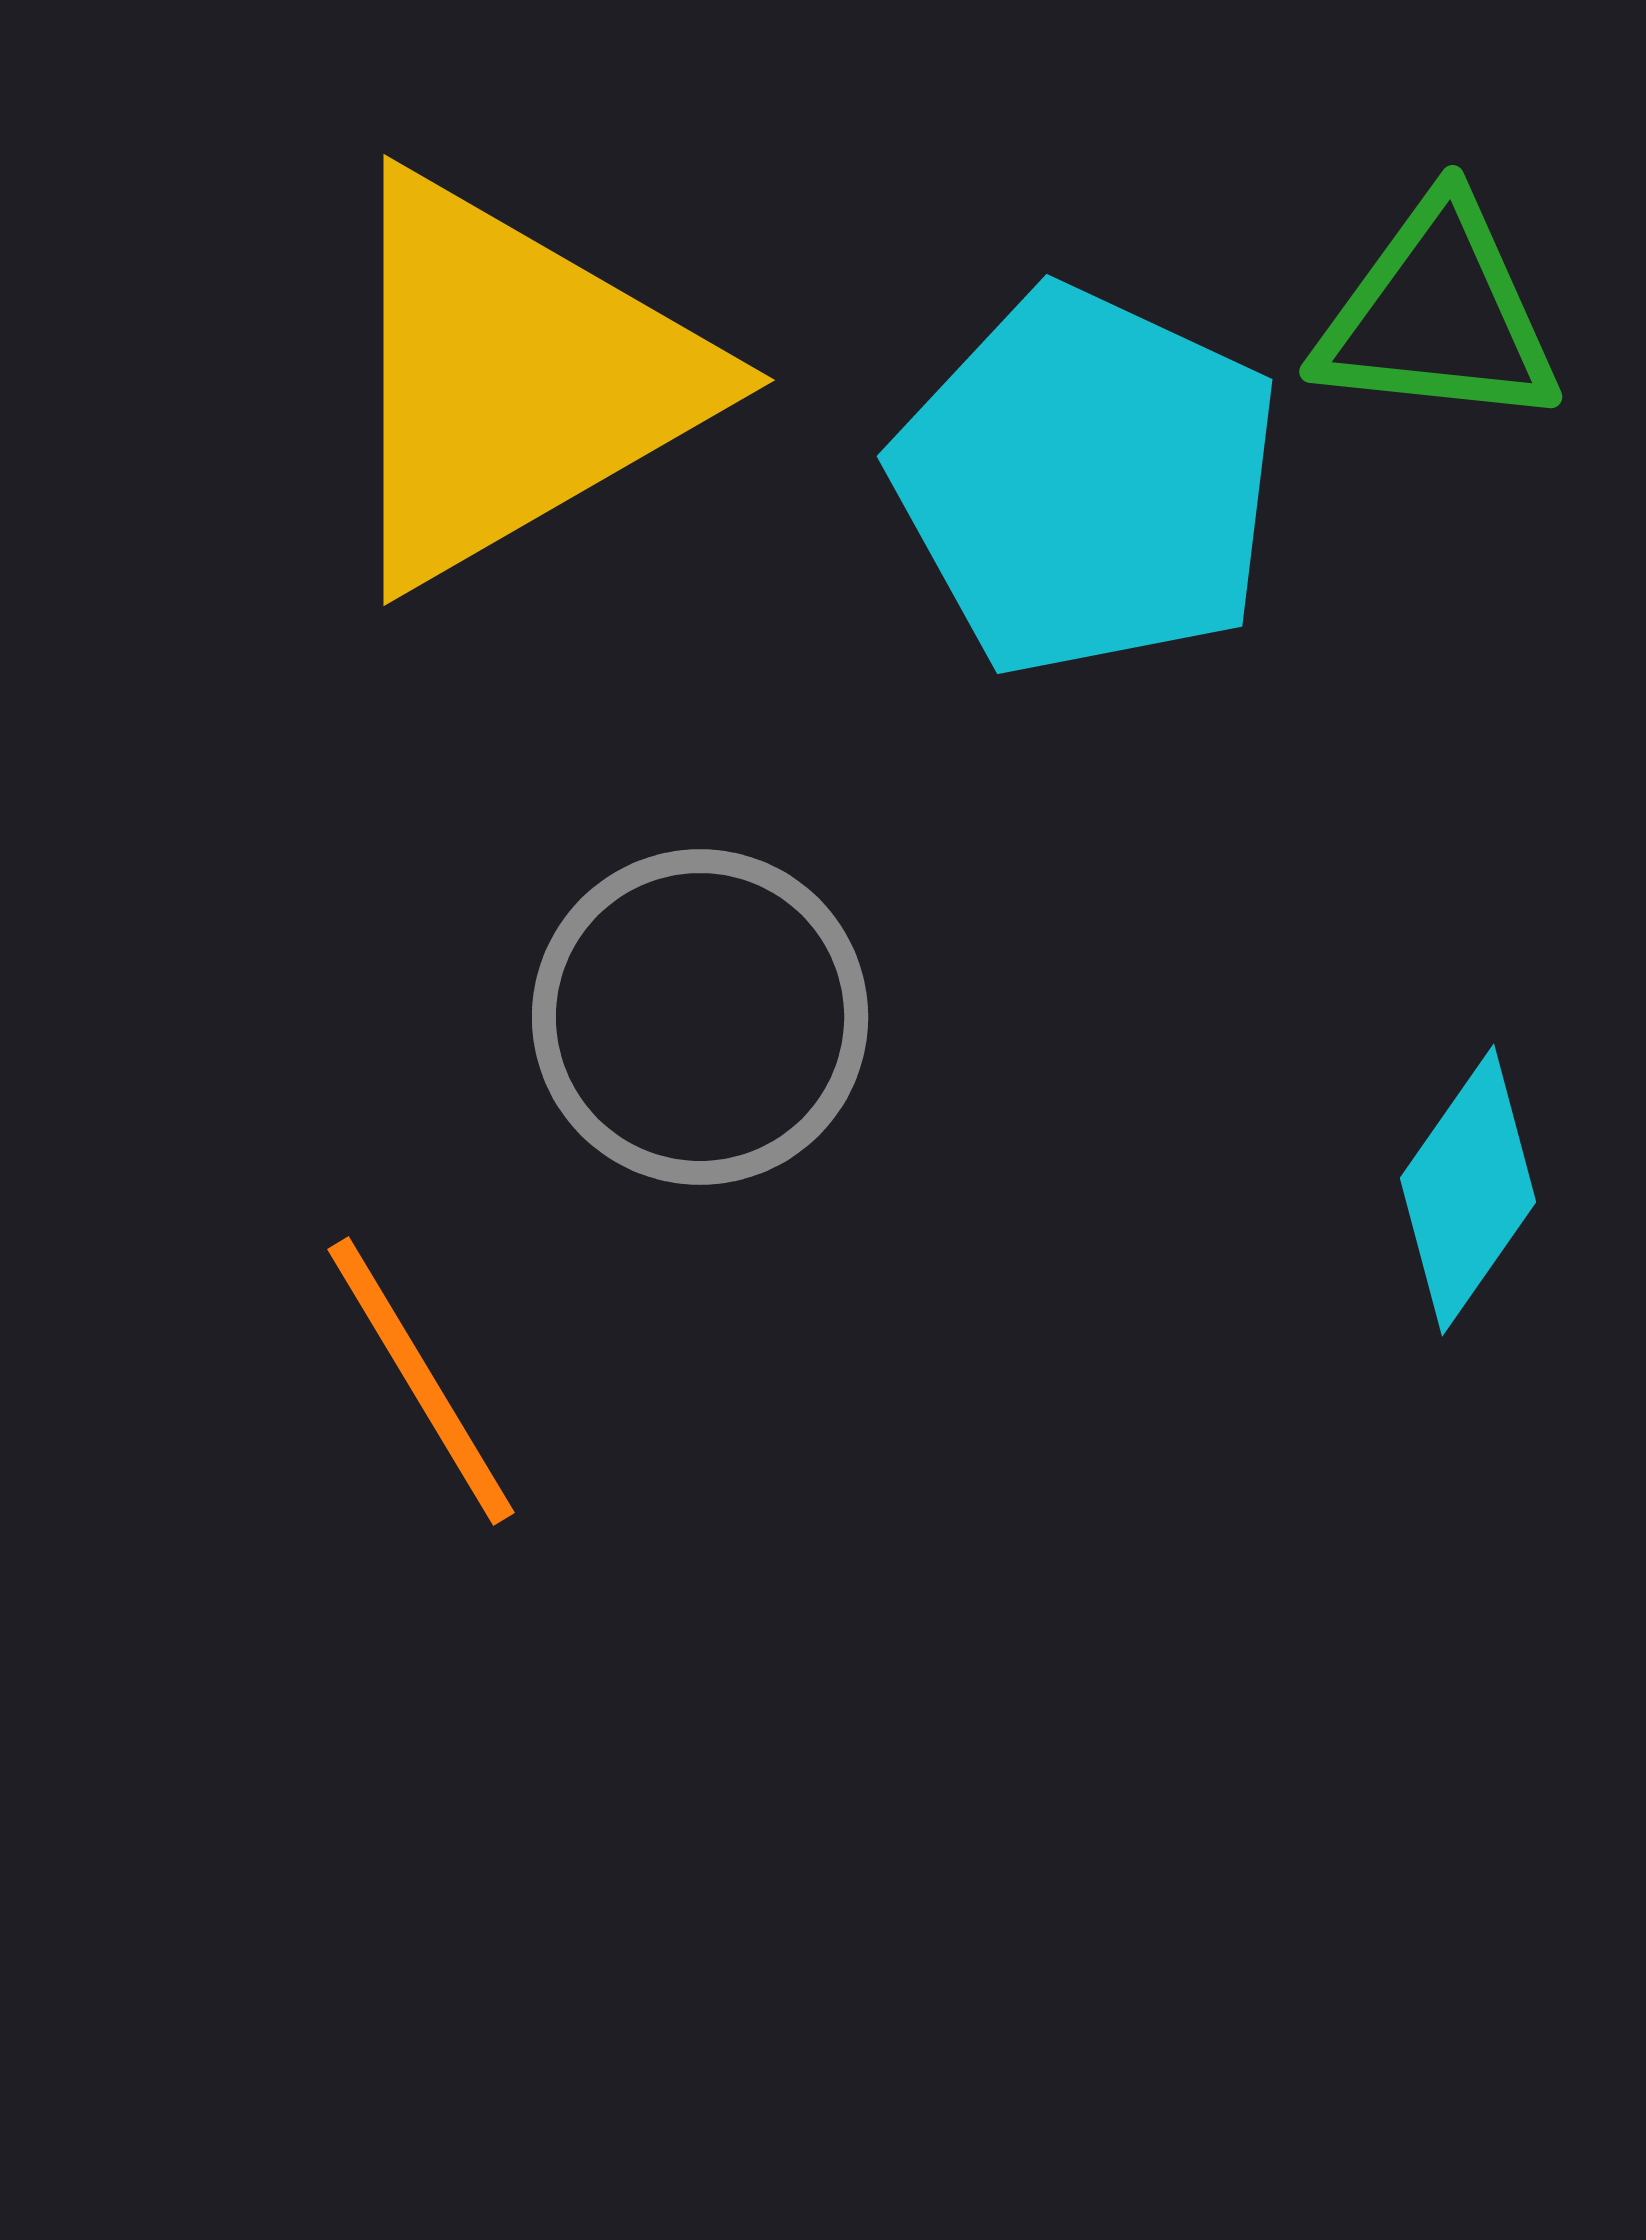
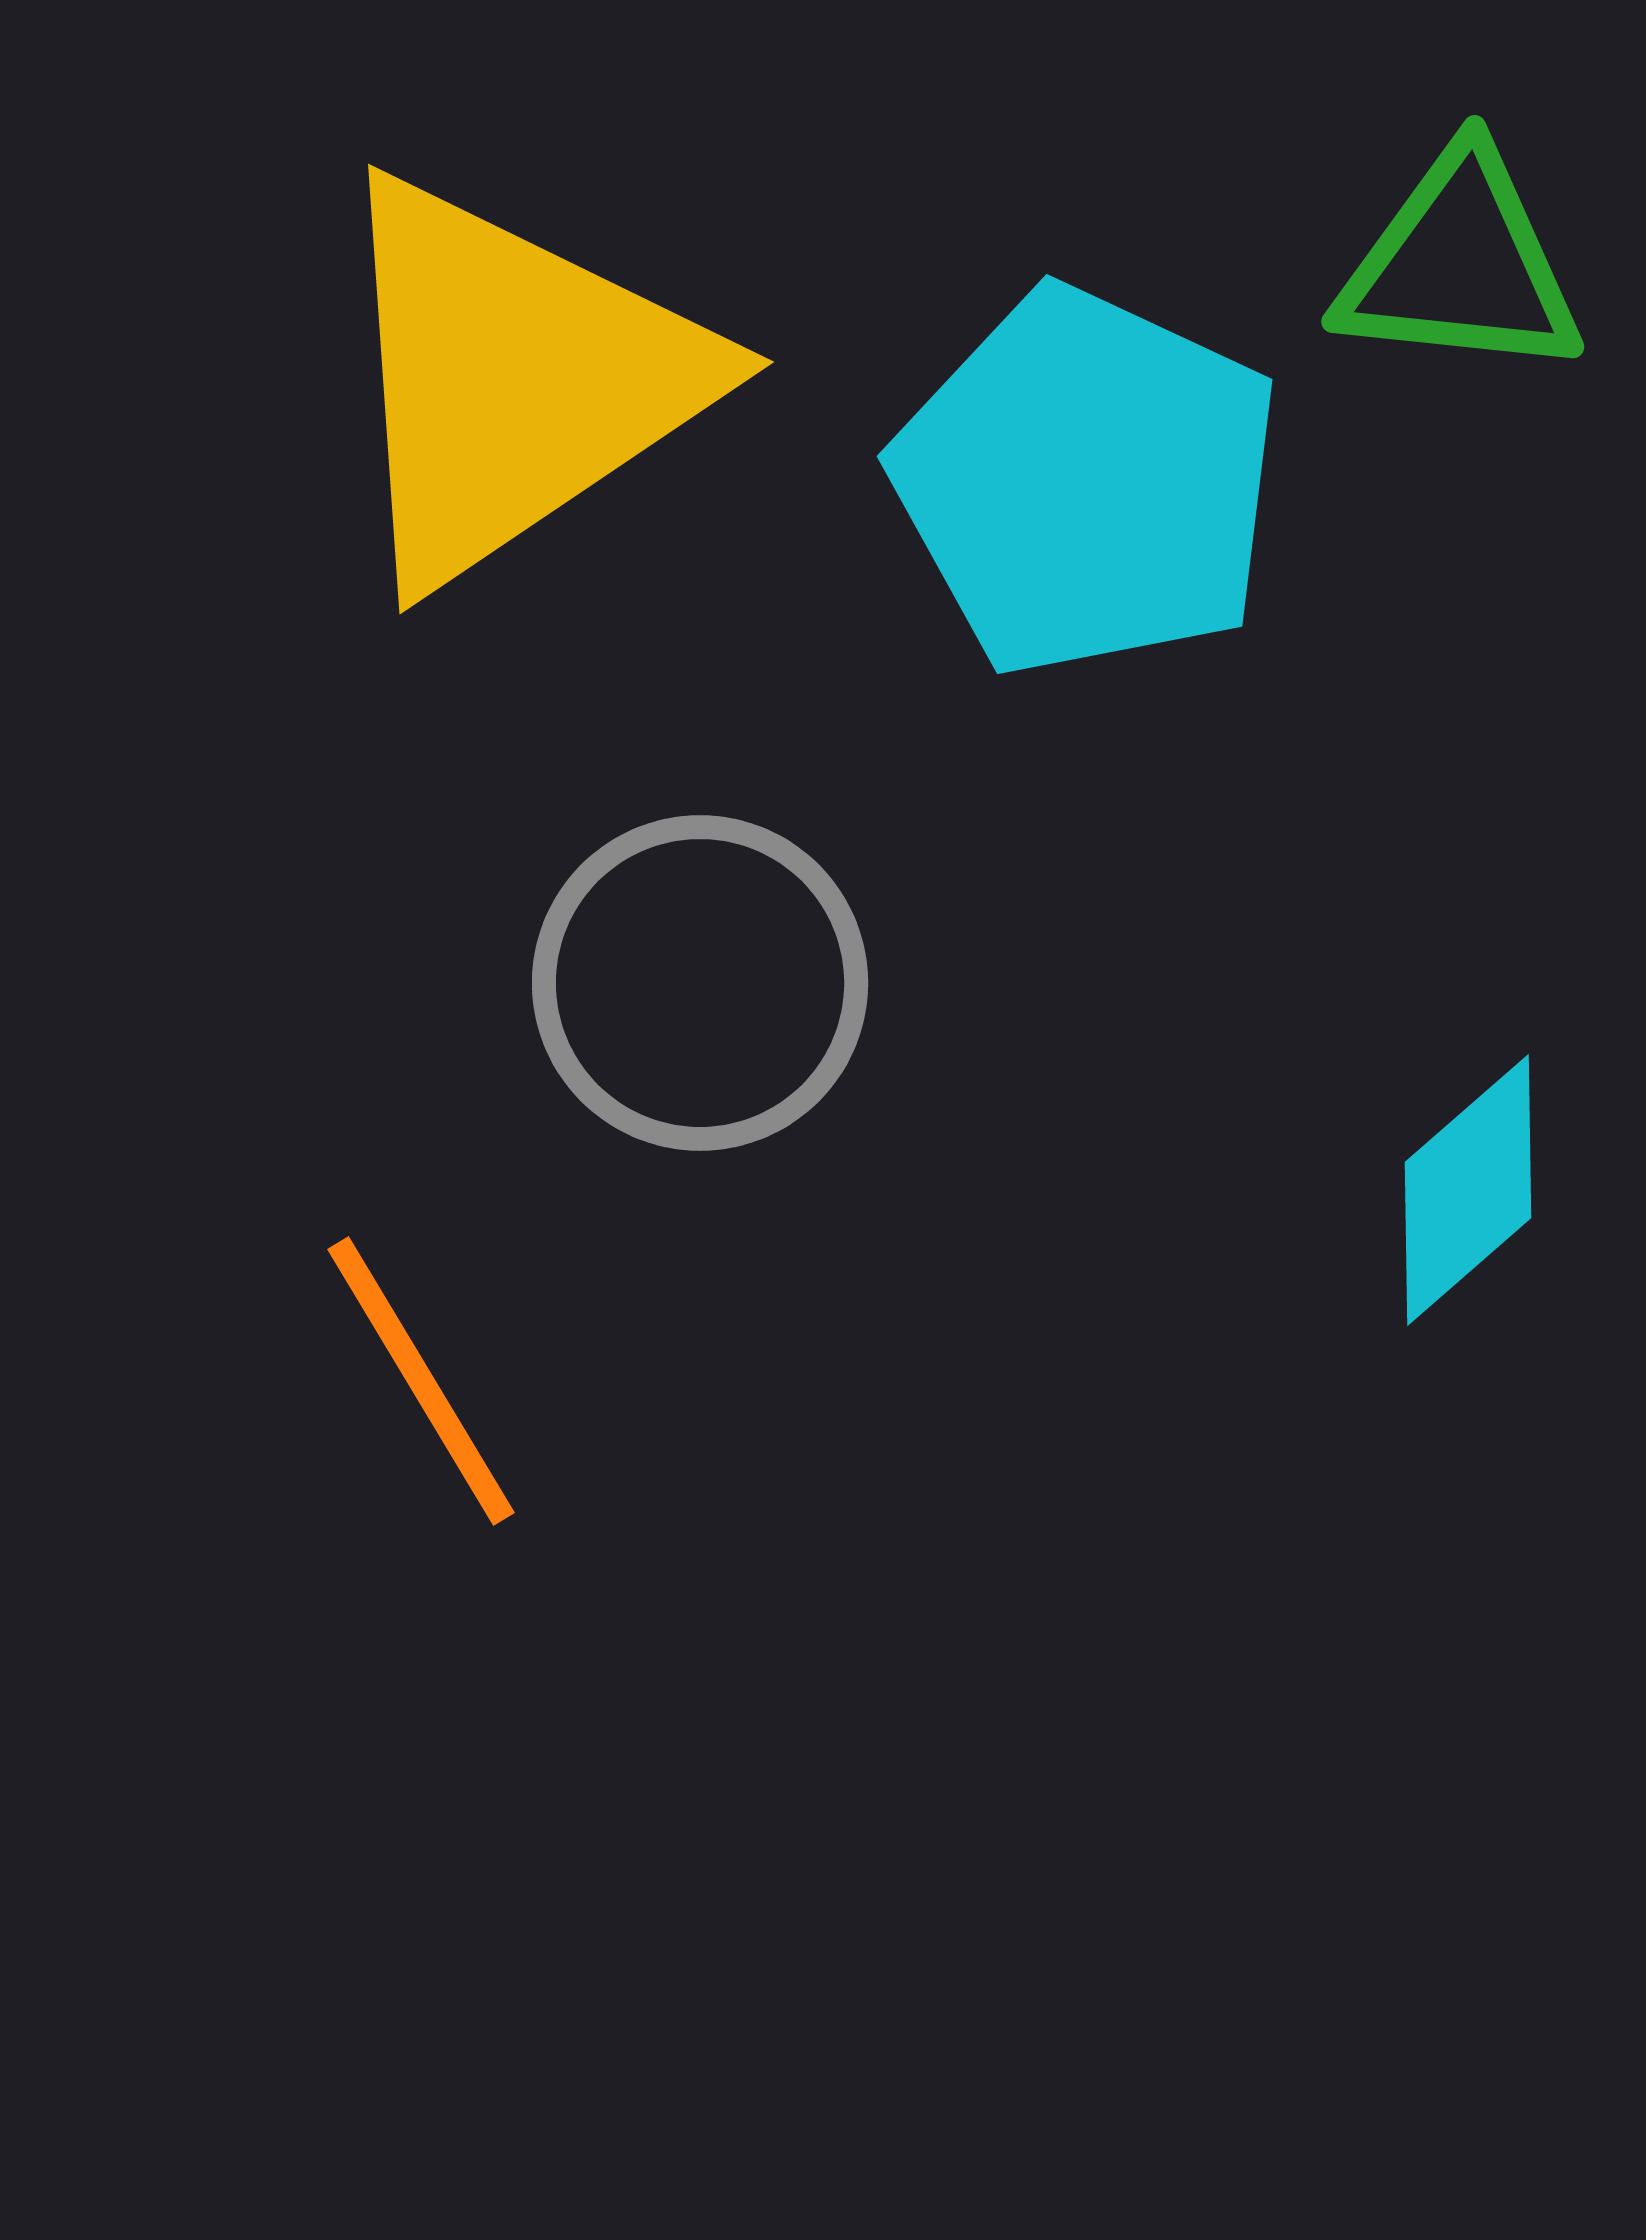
green triangle: moved 22 px right, 50 px up
yellow triangle: rotated 4 degrees counterclockwise
gray circle: moved 34 px up
cyan diamond: rotated 14 degrees clockwise
